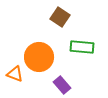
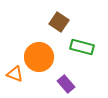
brown square: moved 1 px left, 5 px down
green rectangle: rotated 10 degrees clockwise
purple rectangle: moved 4 px right, 1 px up
